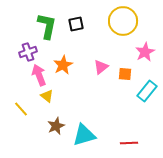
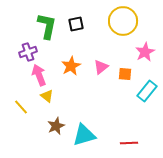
orange star: moved 8 px right, 1 px down
yellow line: moved 2 px up
